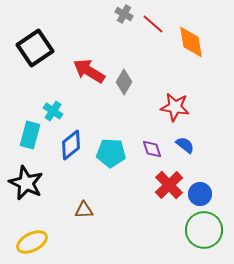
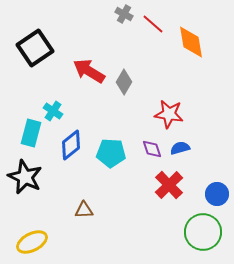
red star: moved 6 px left, 7 px down
cyan rectangle: moved 1 px right, 2 px up
blue semicircle: moved 5 px left, 3 px down; rotated 54 degrees counterclockwise
black star: moved 1 px left, 6 px up
blue circle: moved 17 px right
green circle: moved 1 px left, 2 px down
